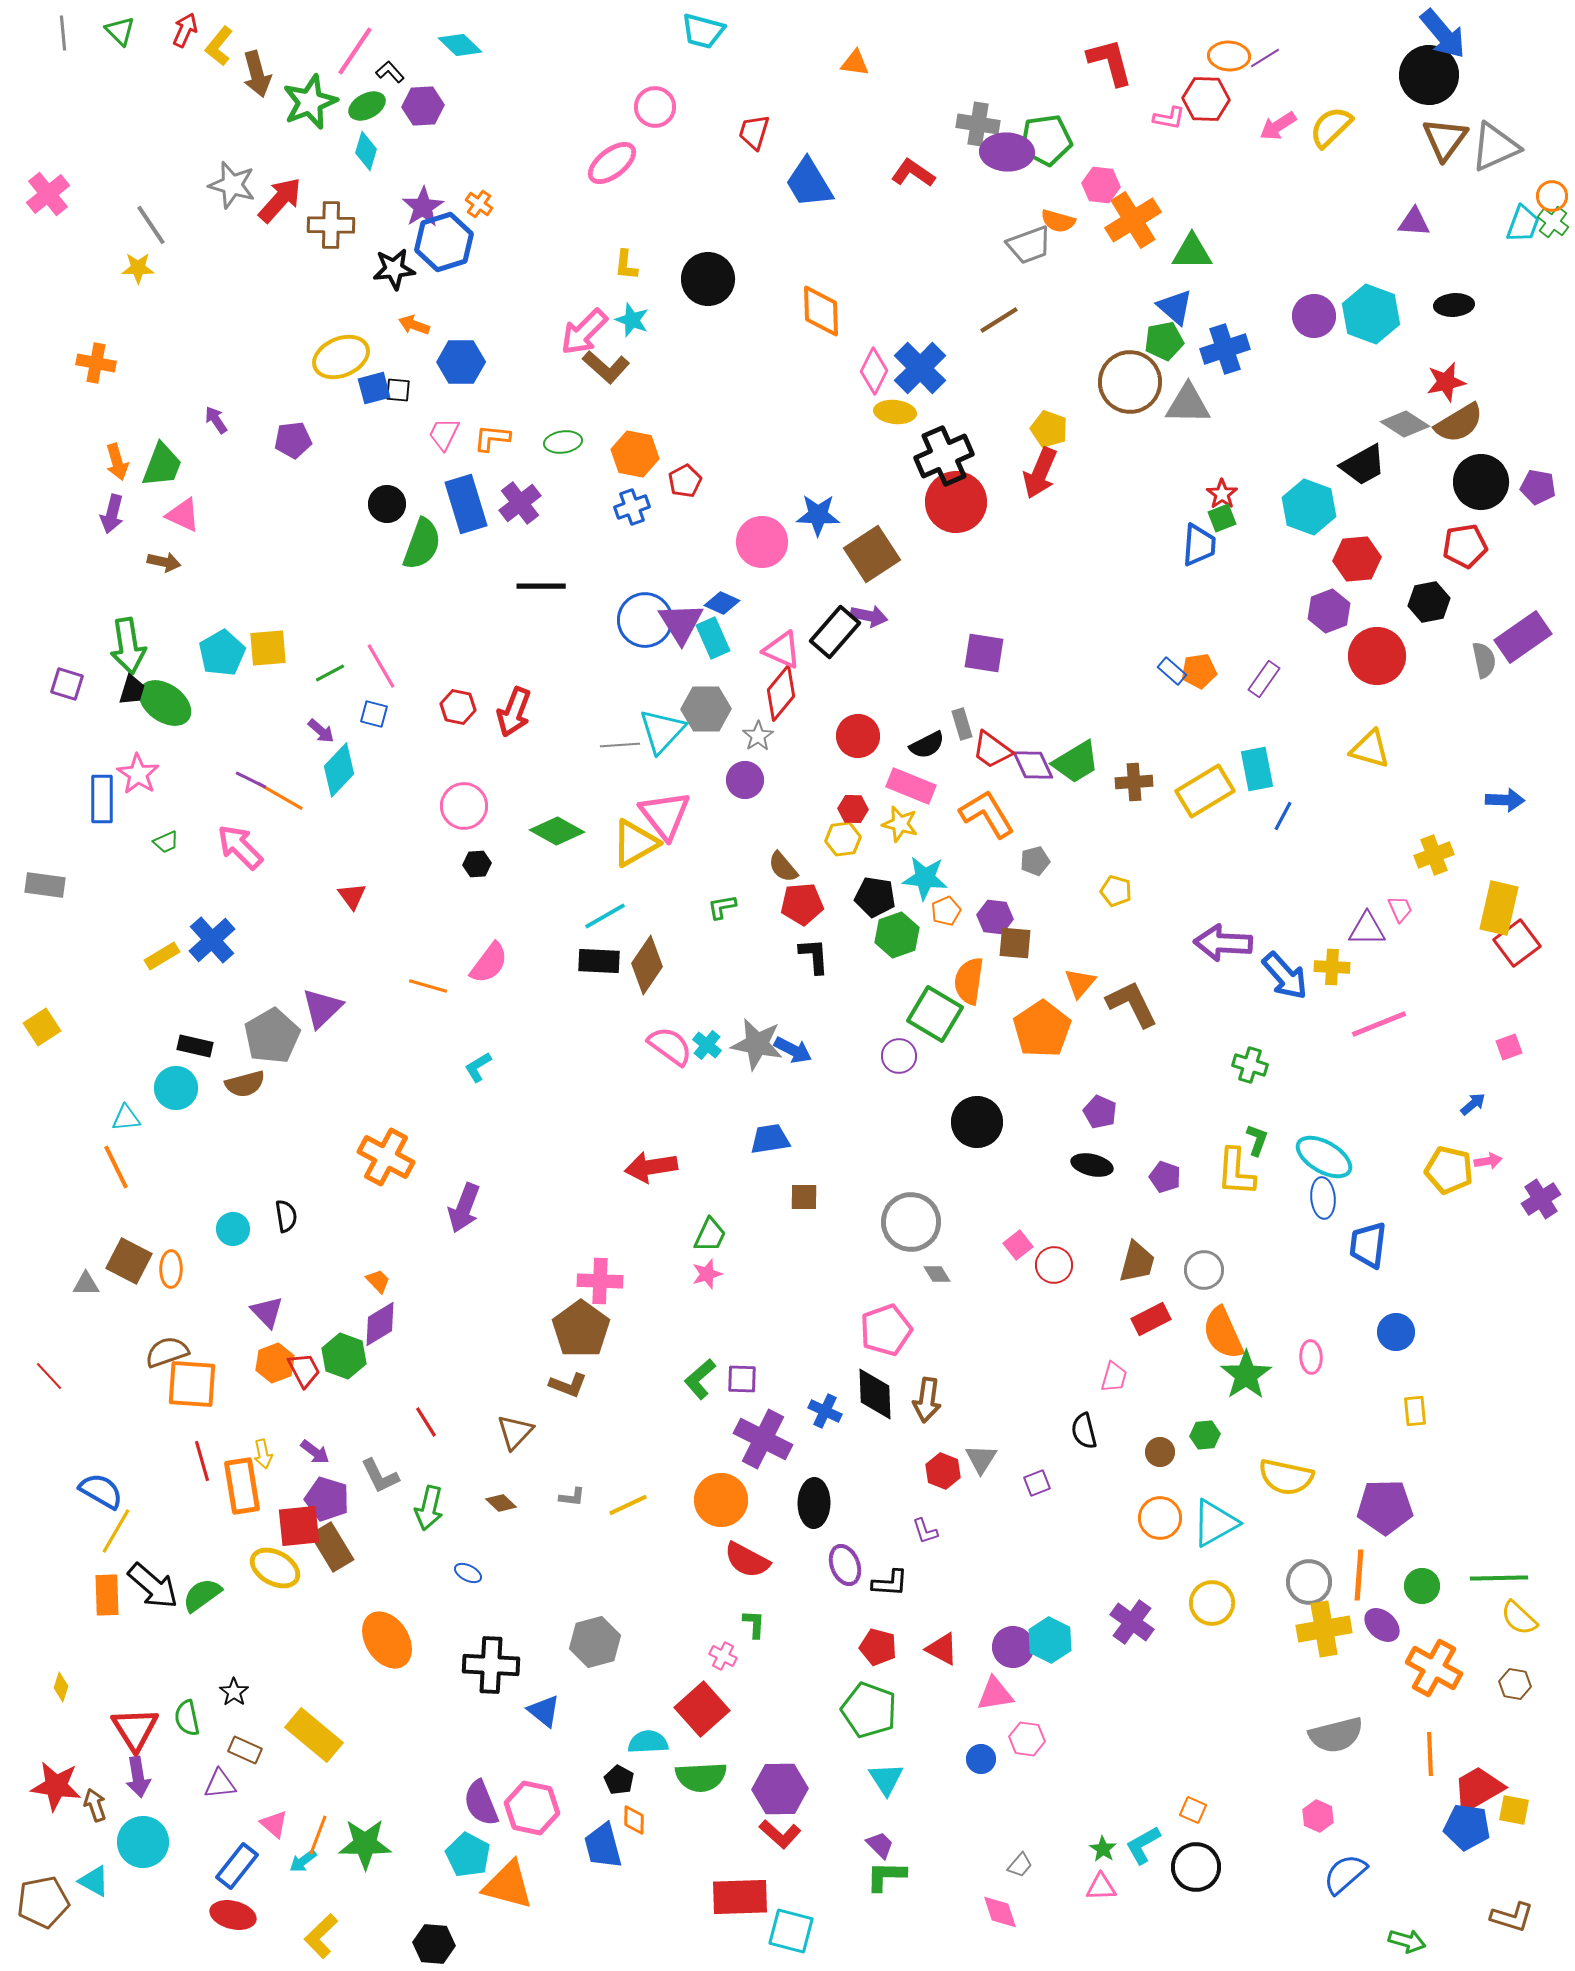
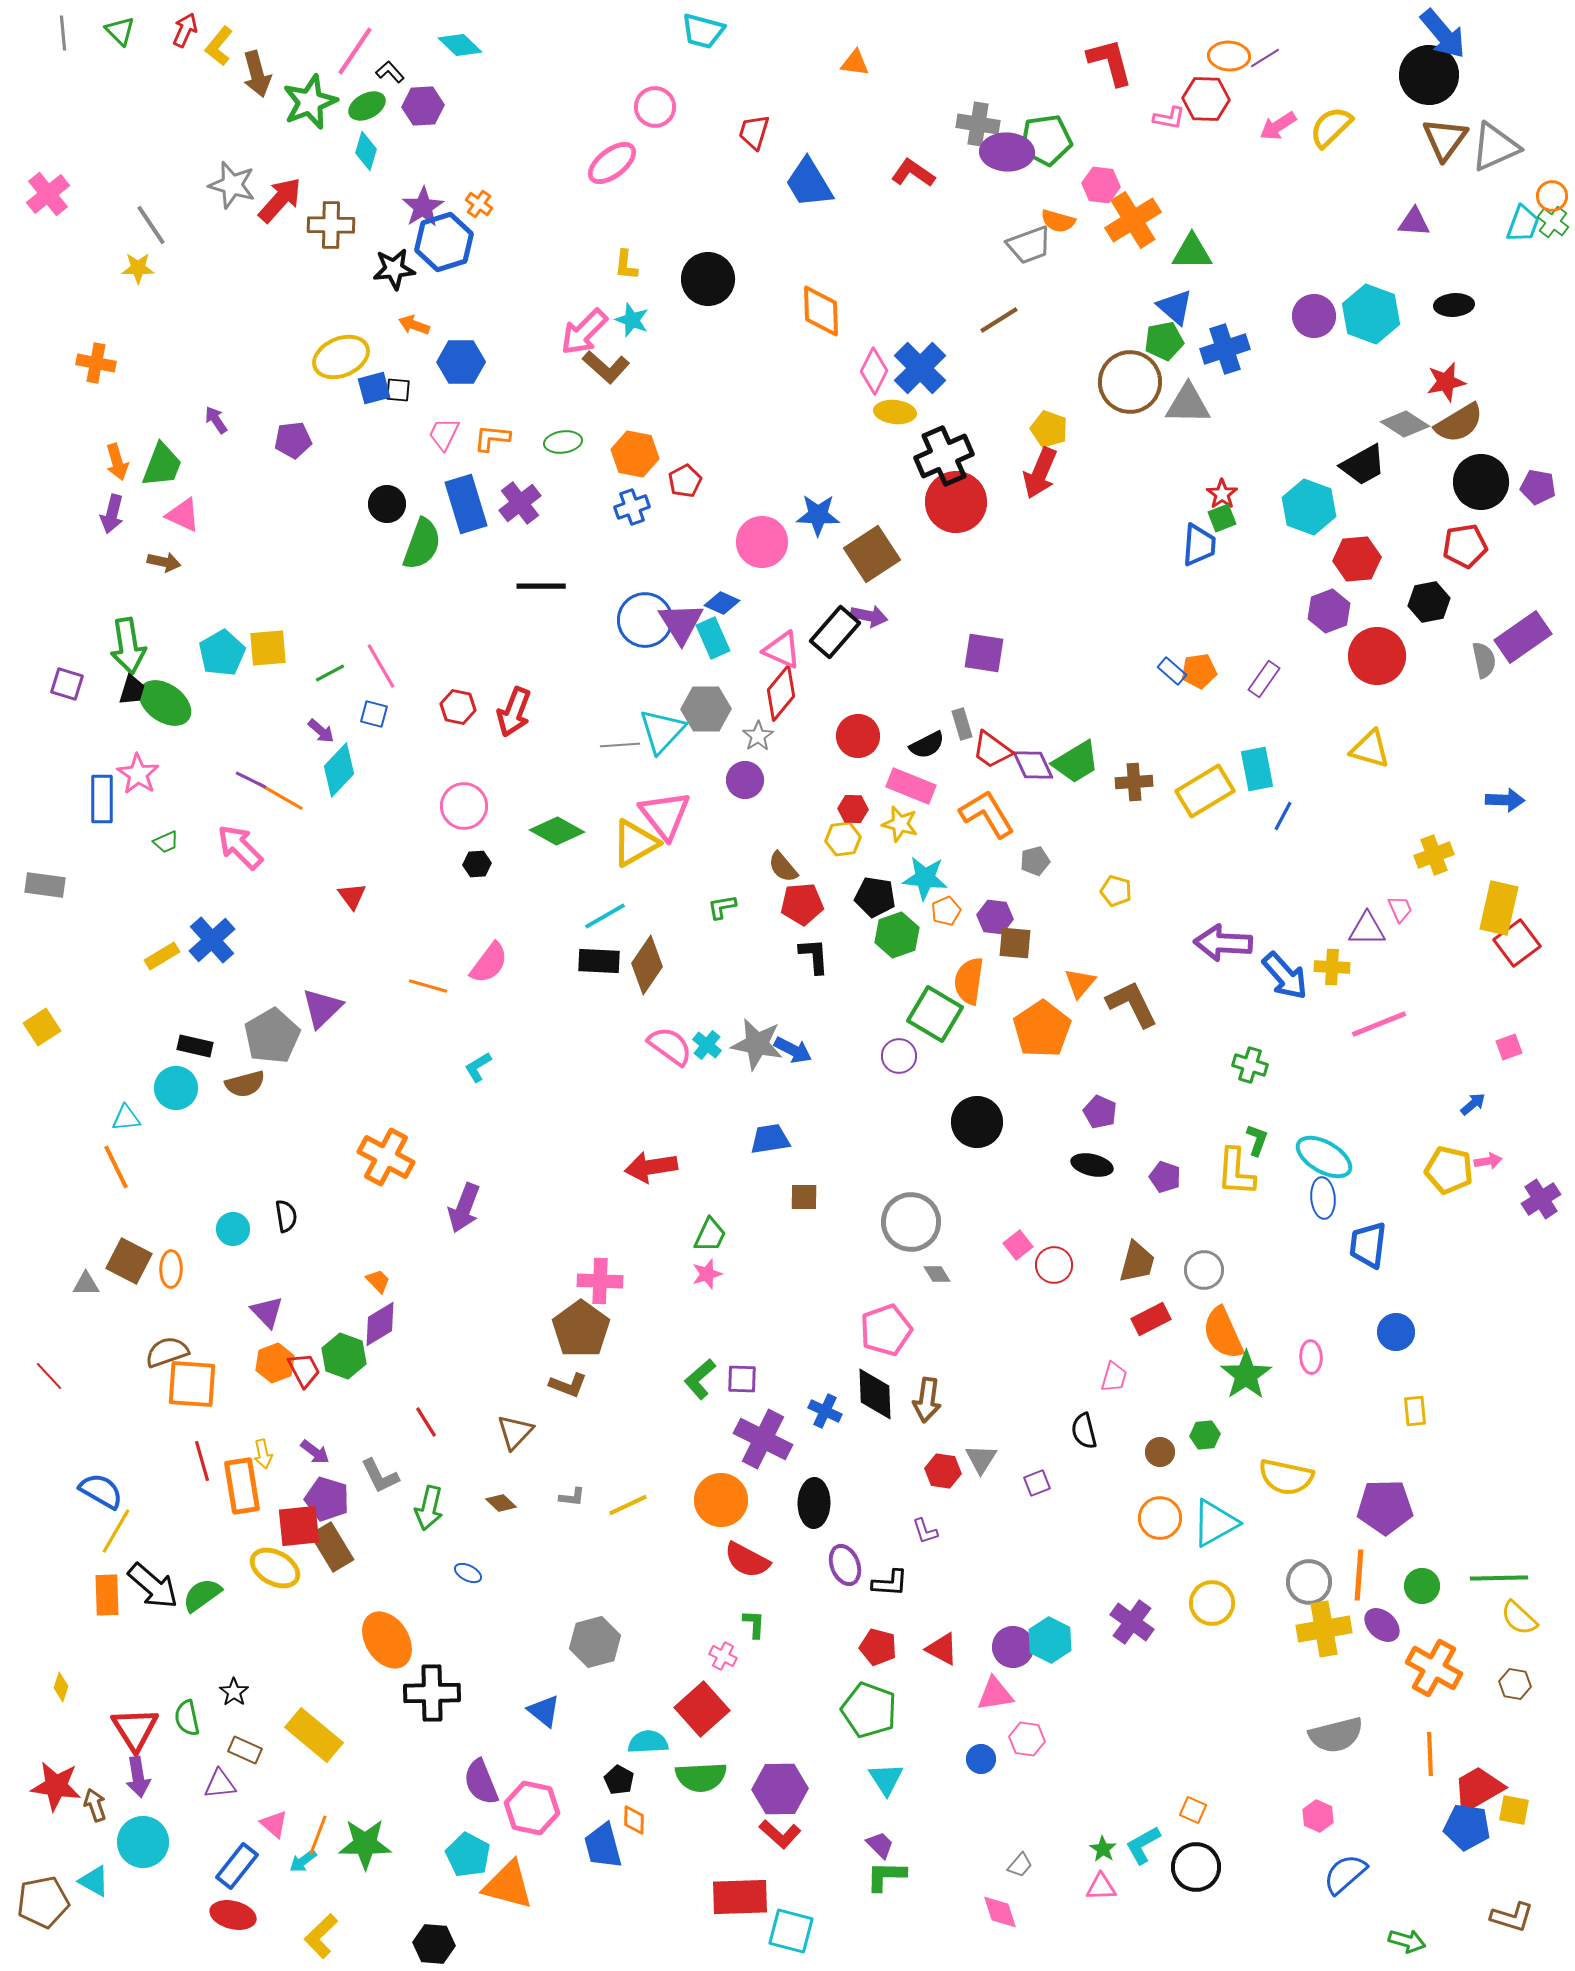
red hexagon at (943, 1471): rotated 12 degrees counterclockwise
black cross at (491, 1665): moved 59 px left, 28 px down; rotated 4 degrees counterclockwise
purple semicircle at (481, 1803): moved 21 px up
